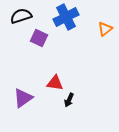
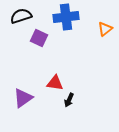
blue cross: rotated 20 degrees clockwise
